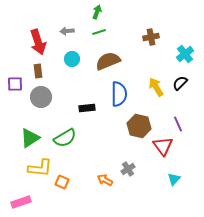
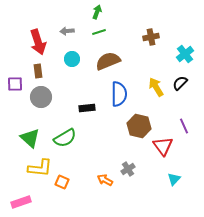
purple line: moved 6 px right, 2 px down
green triangle: rotated 45 degrees counterclockwise
